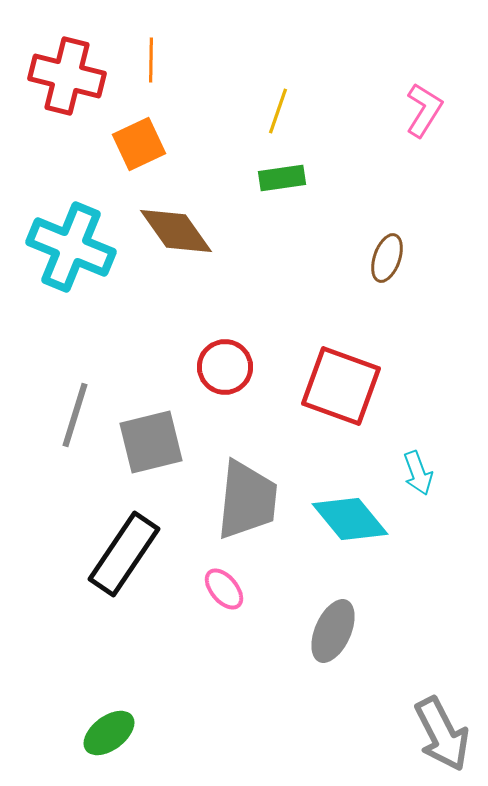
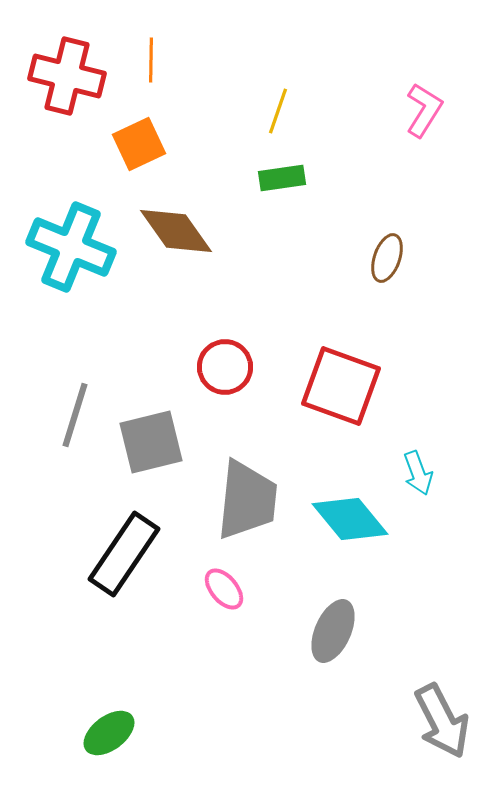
gray arrow: moved 13 px up
